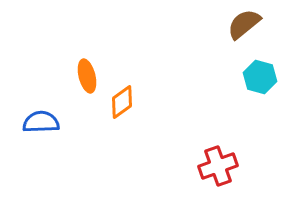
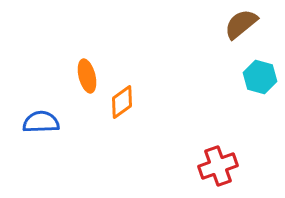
brown semicircle: moved 3 px left
